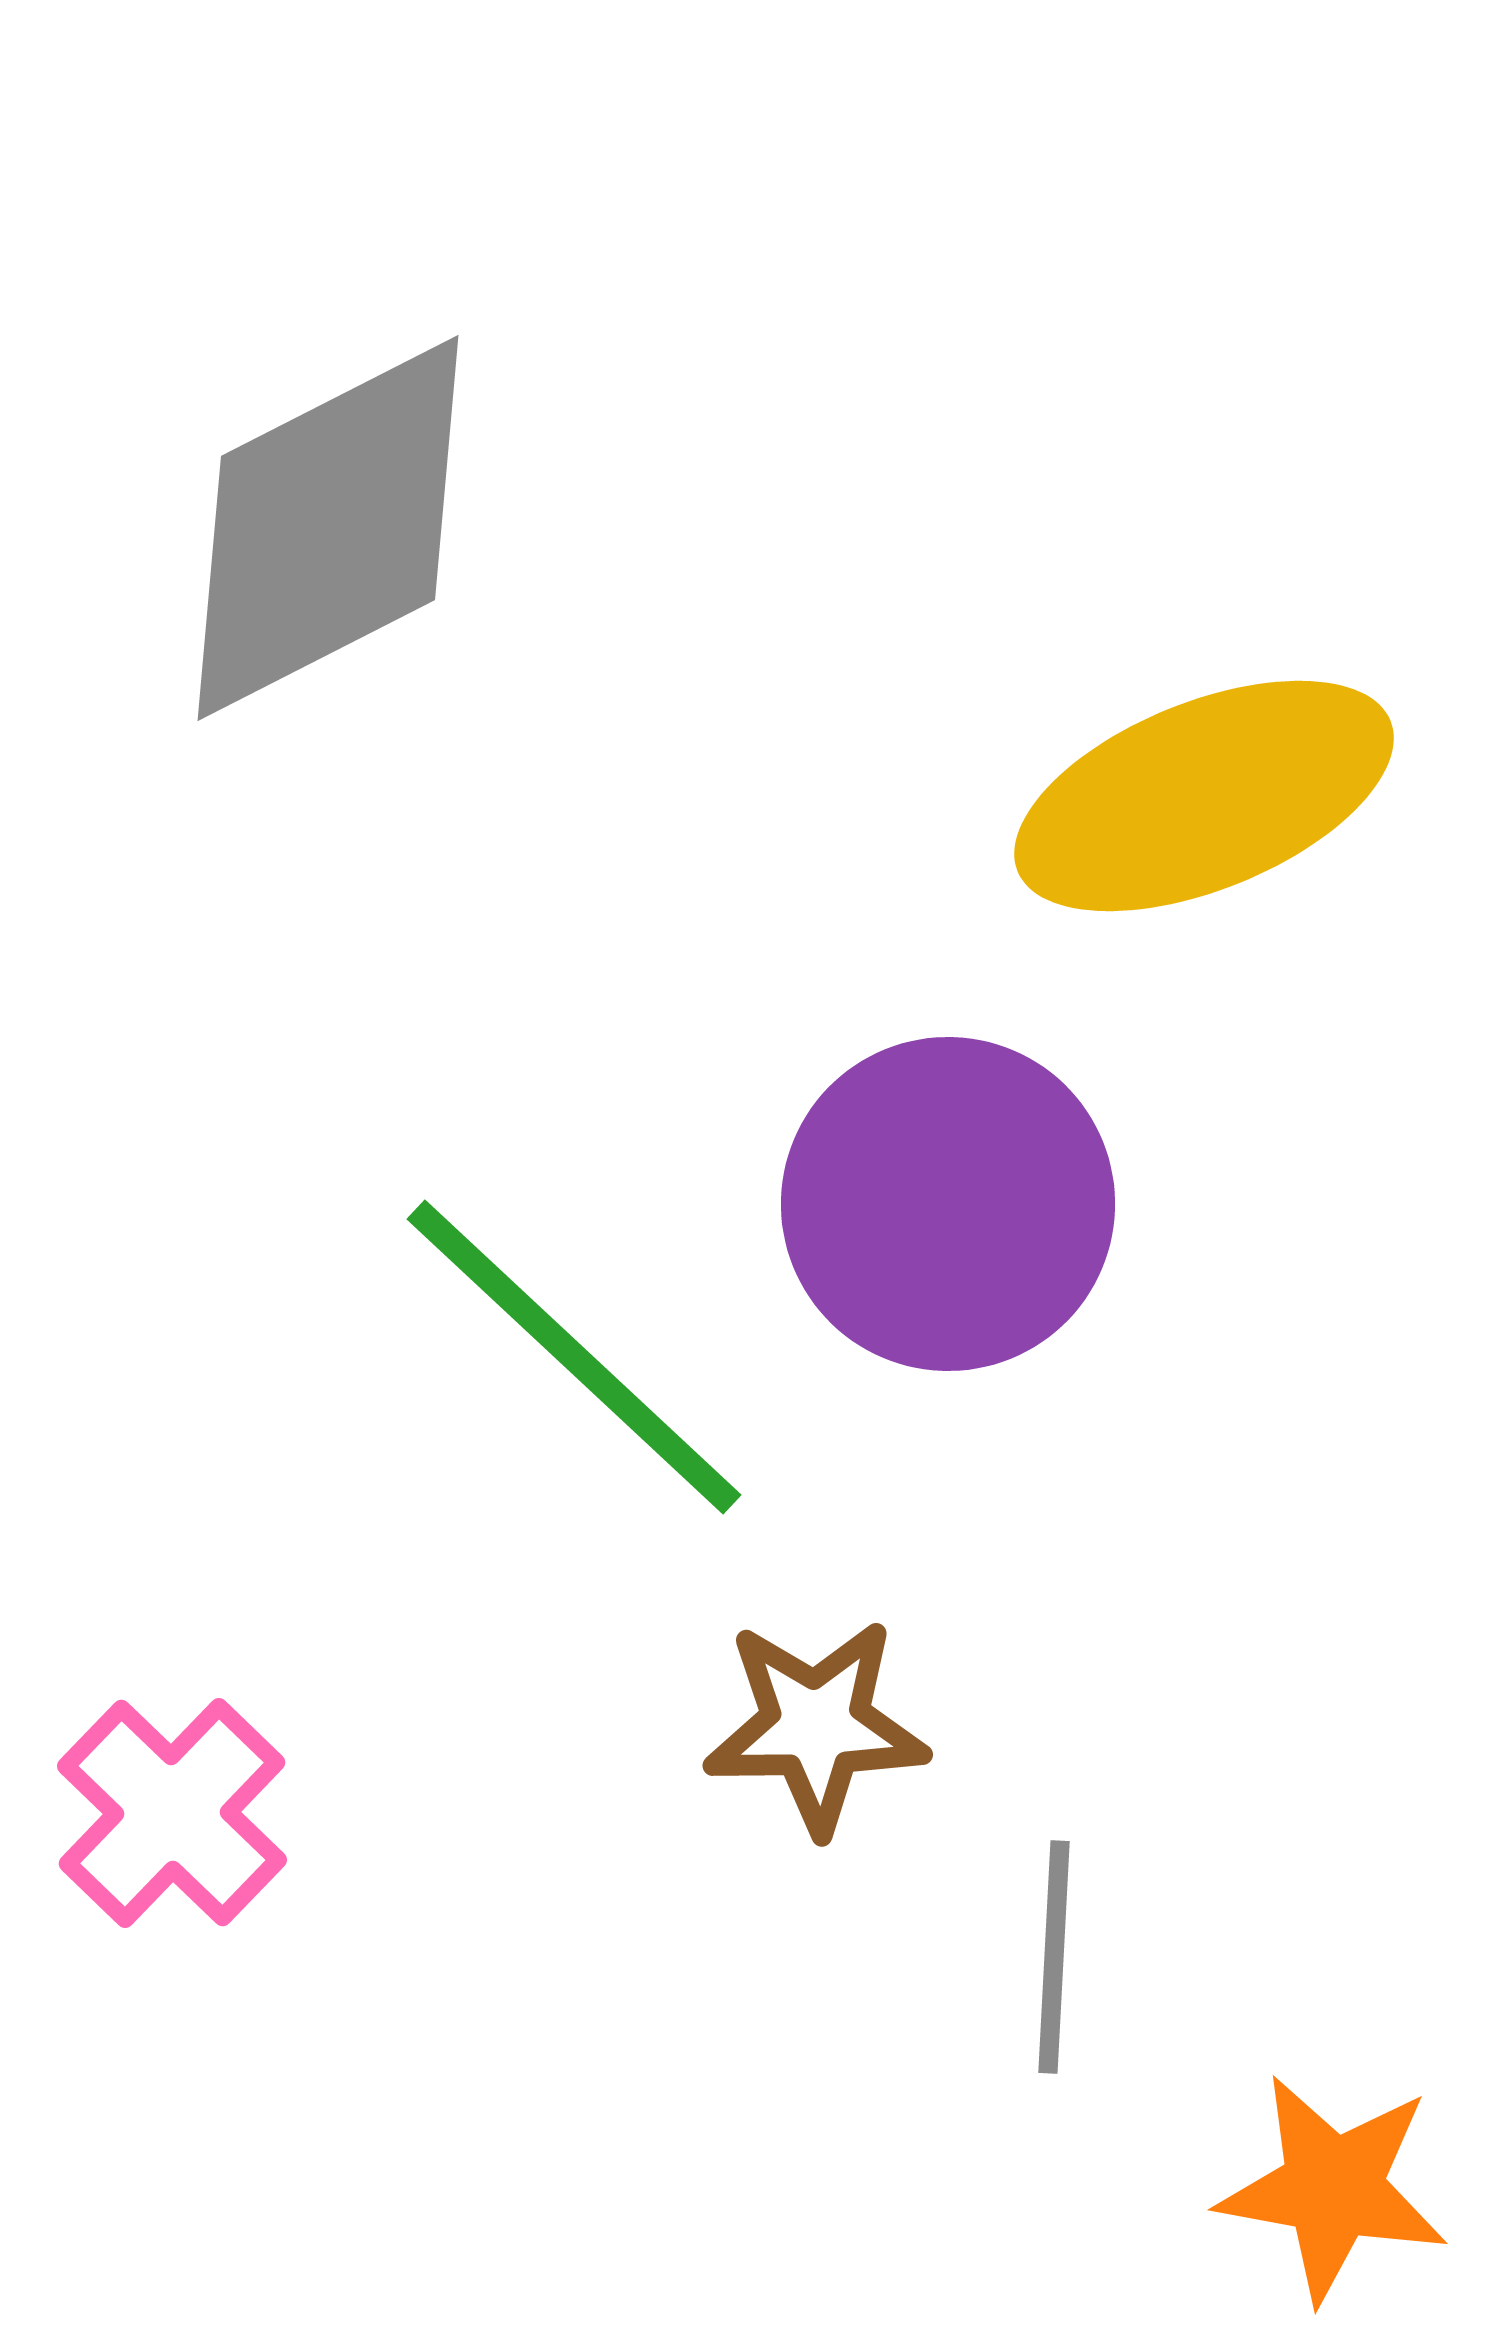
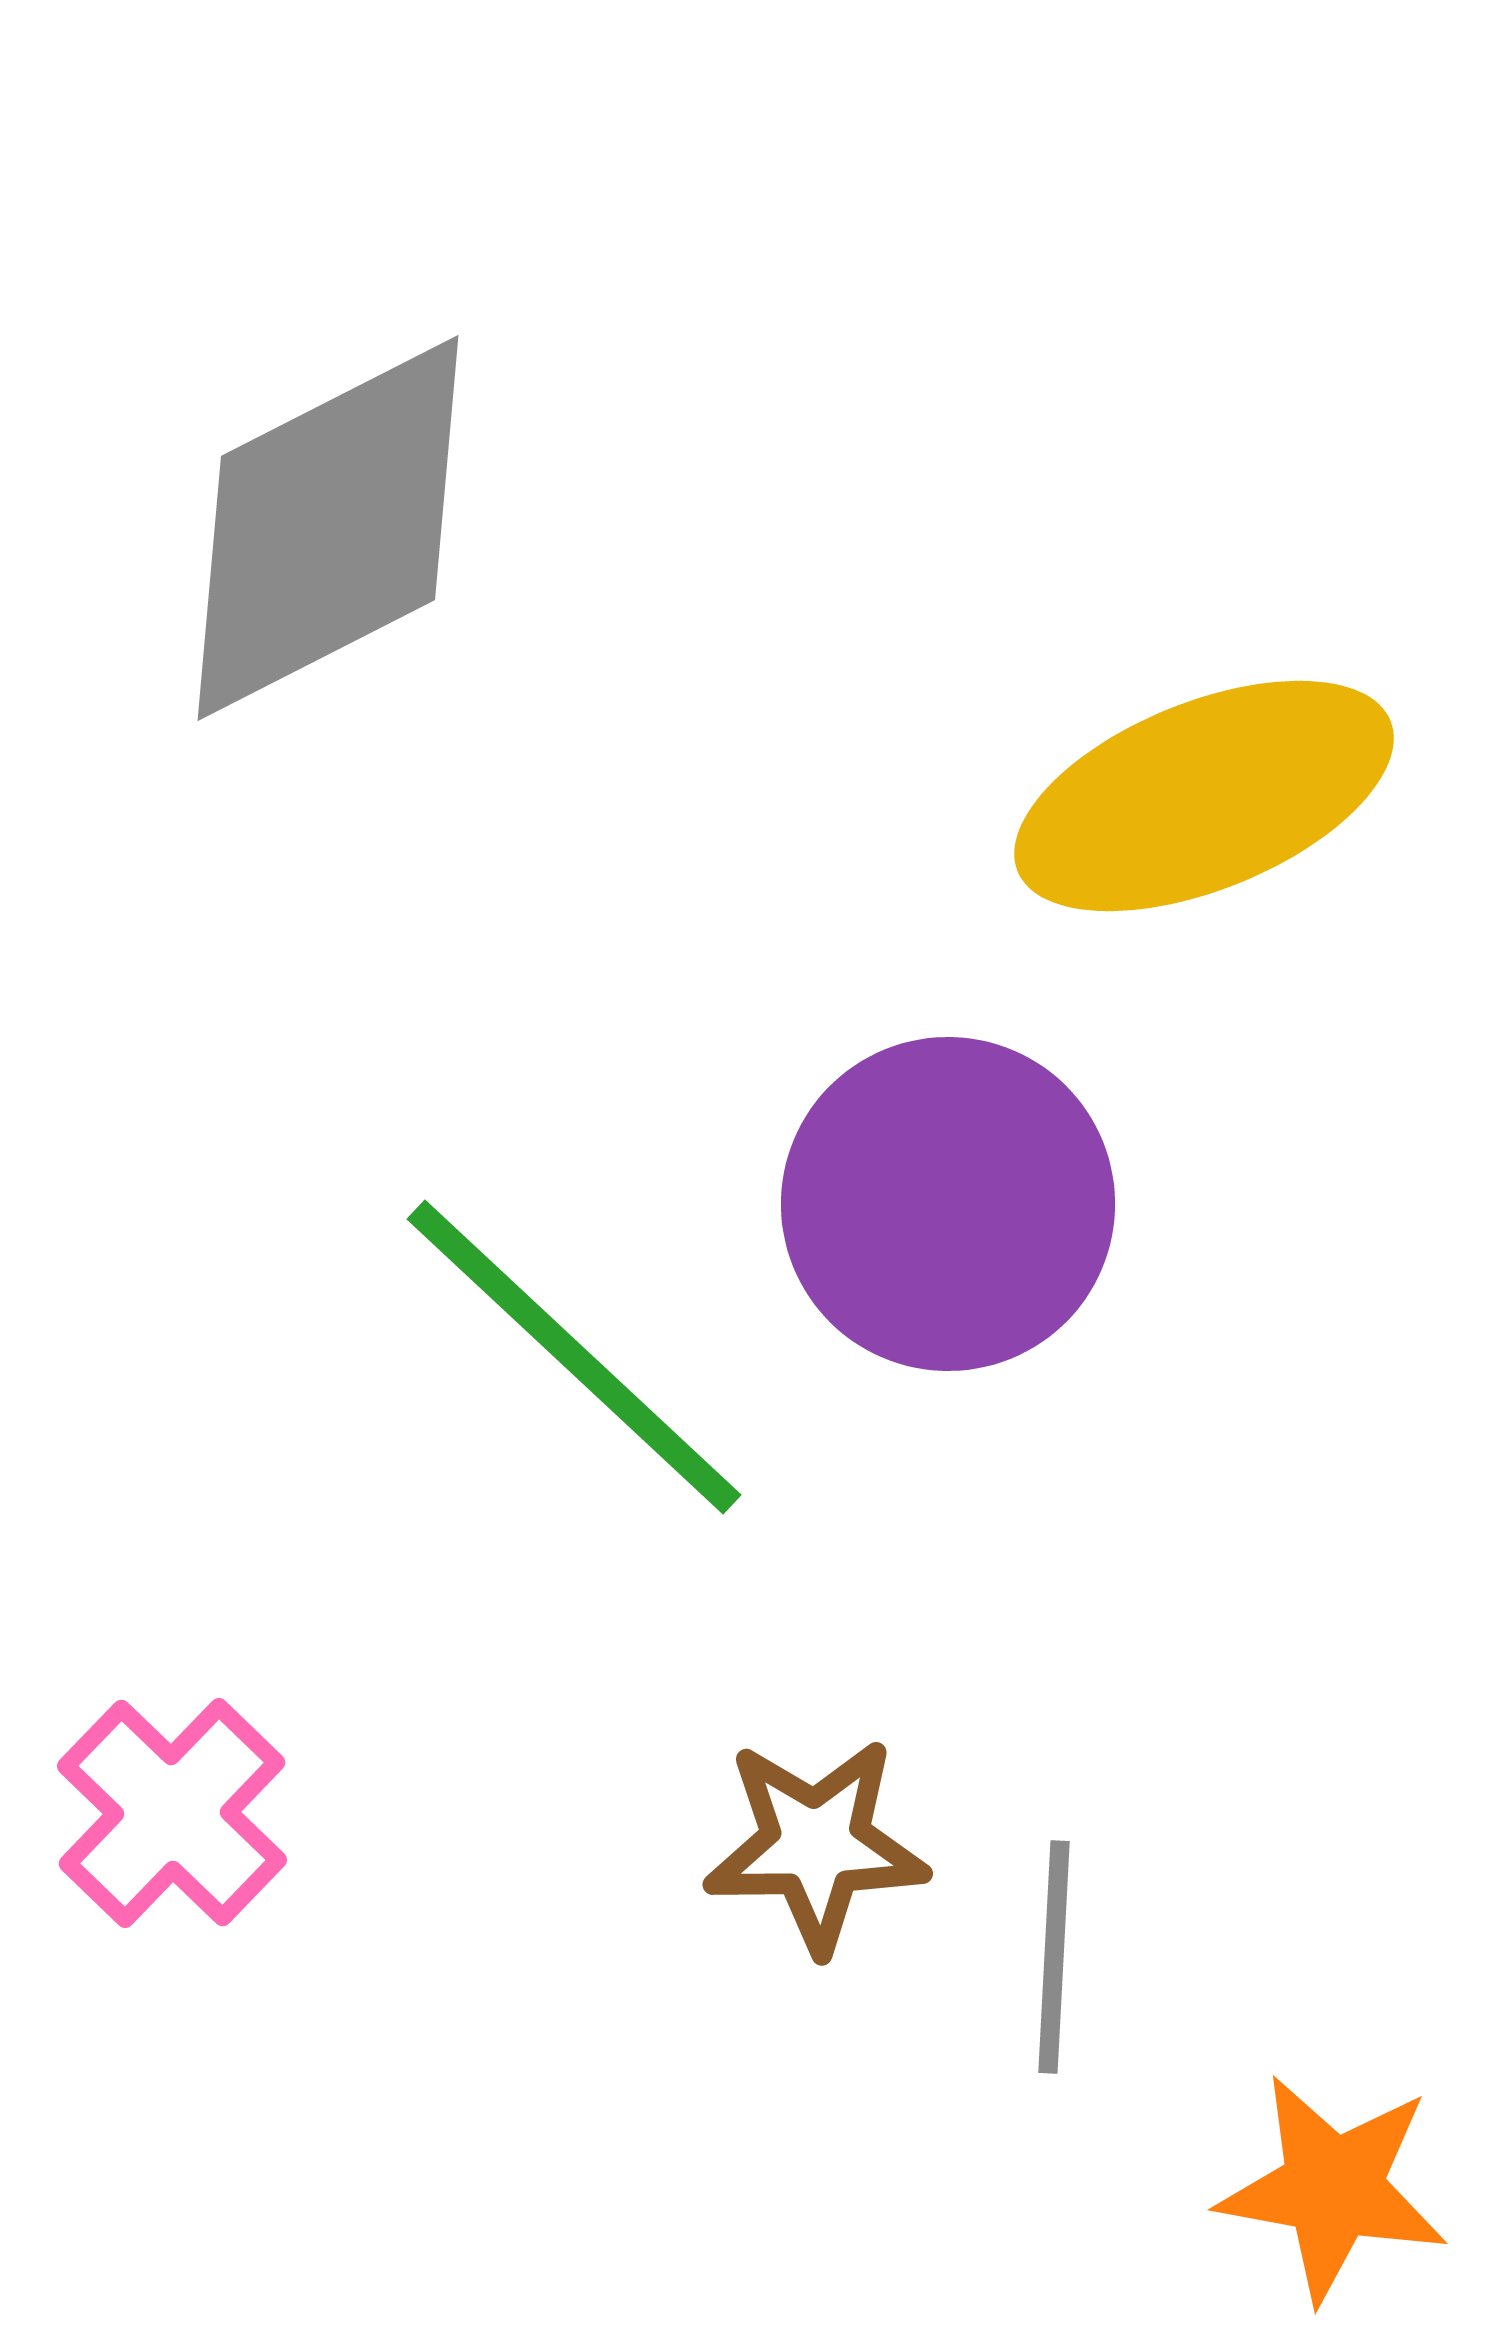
brown star: moved 119 px down
